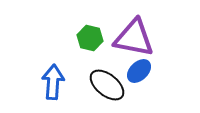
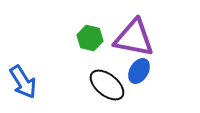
blue ellipse: rotated 15 degrees counterclockwise
blue arrow: moved 30 px left; rotated 144 degrees clockwise
